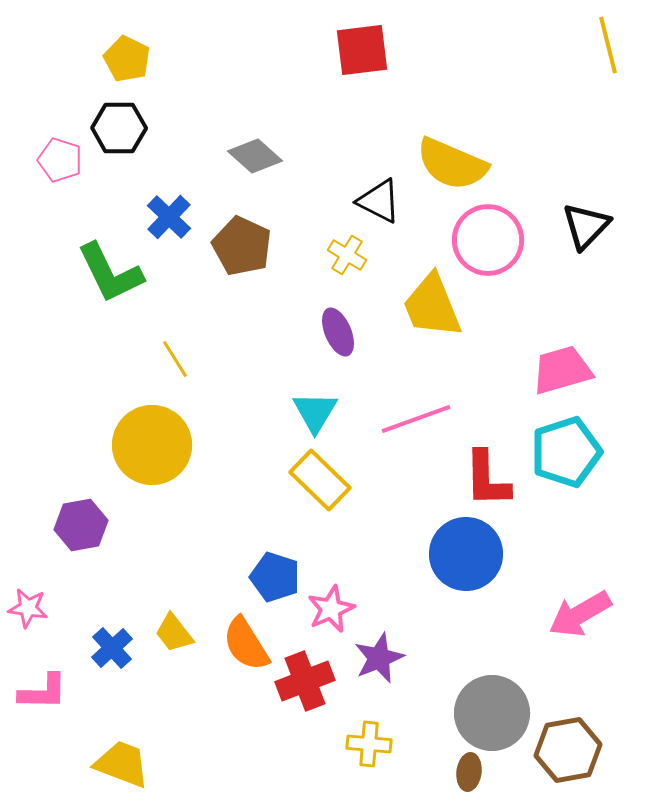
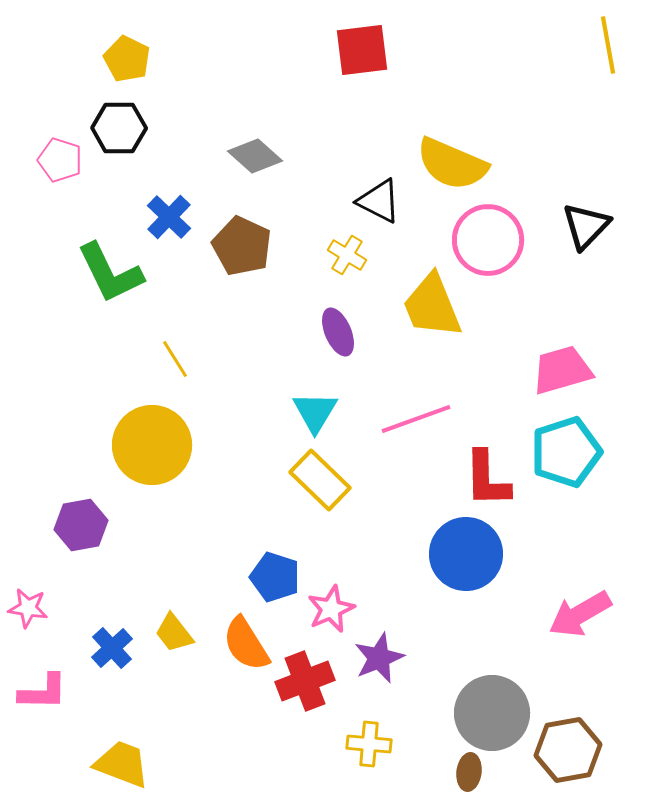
yellow line at (608, 45): rotated 4 degrees clockwise
